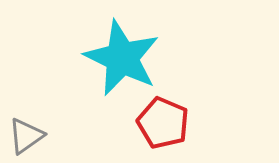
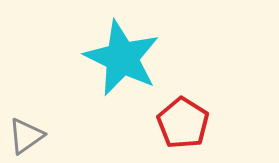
red pentagon: moved 20 px right; rotated 9 degrees clockwise
